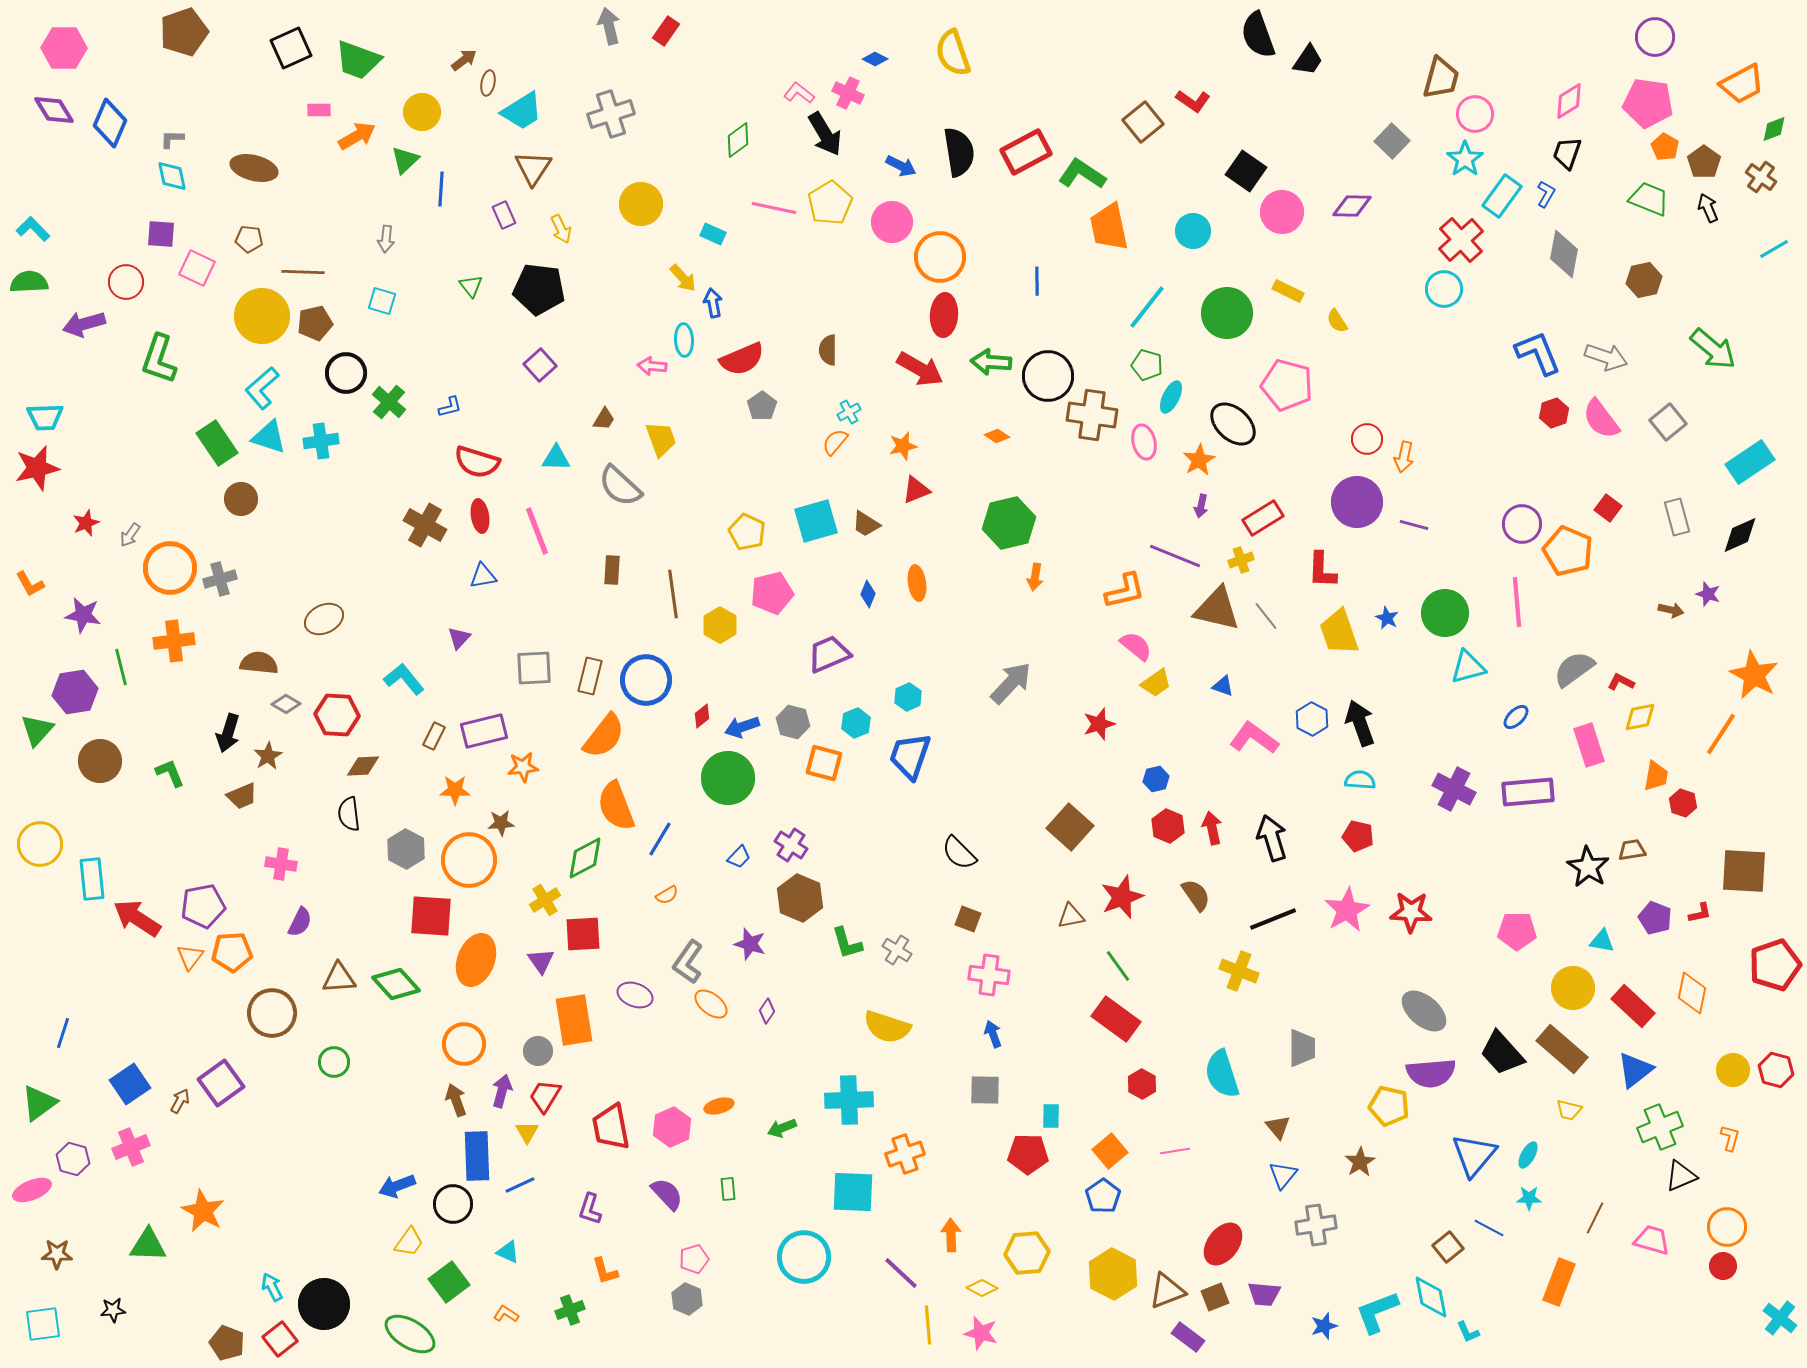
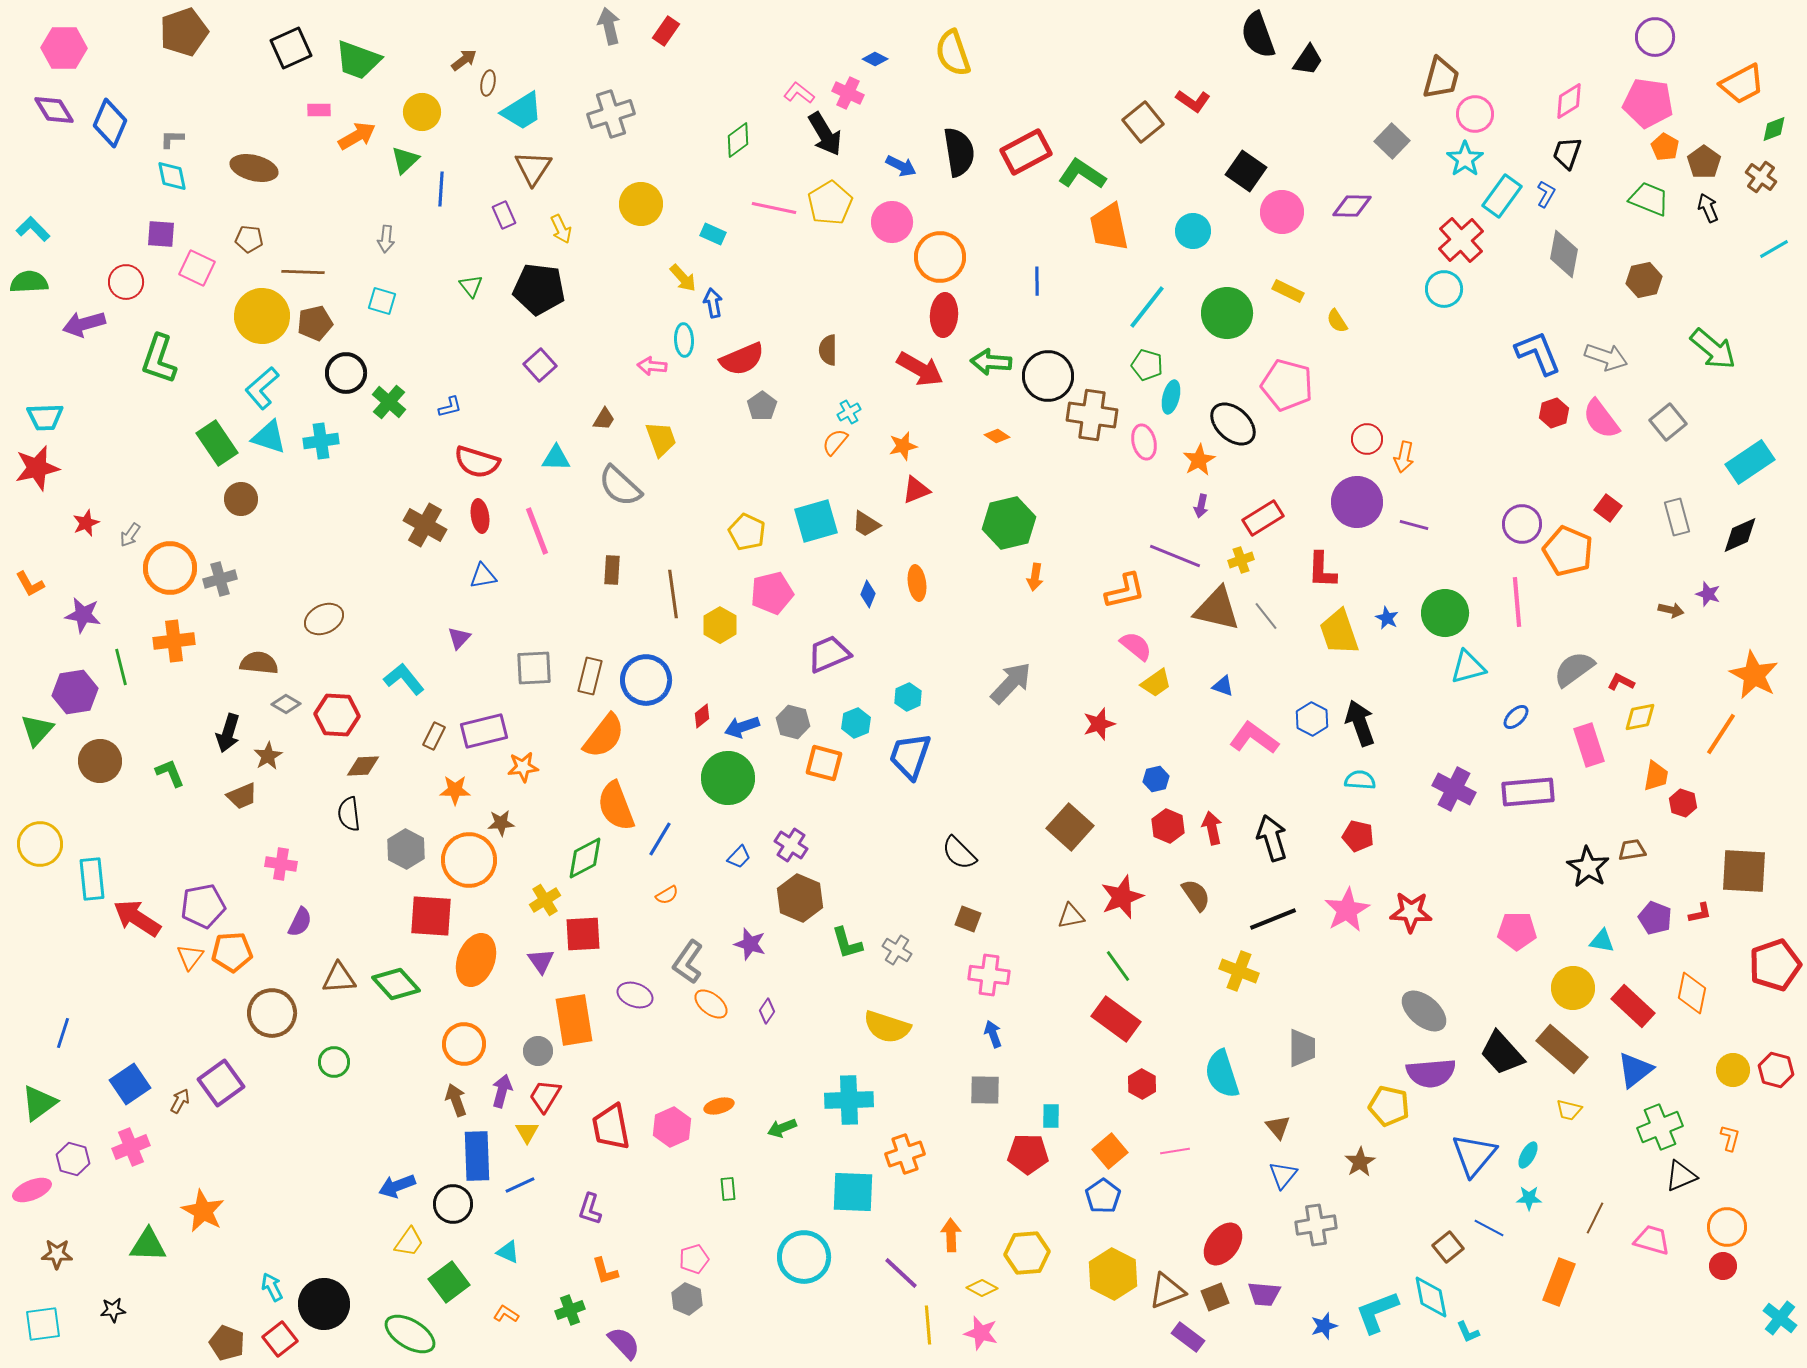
cyan ellipse at (1171, 397): rotated 12 degrees counterclockwise
purple semicircle at (667, 1194): moved 43 px left, 149 px down
